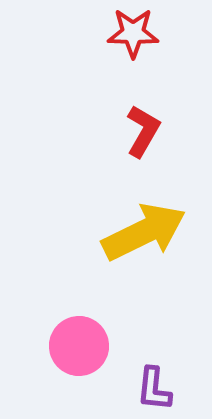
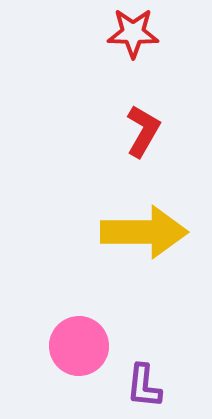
yellow arrow: rotated 26 degrees clockwise
purple L-shape: moved 10 px left, 3 px up
